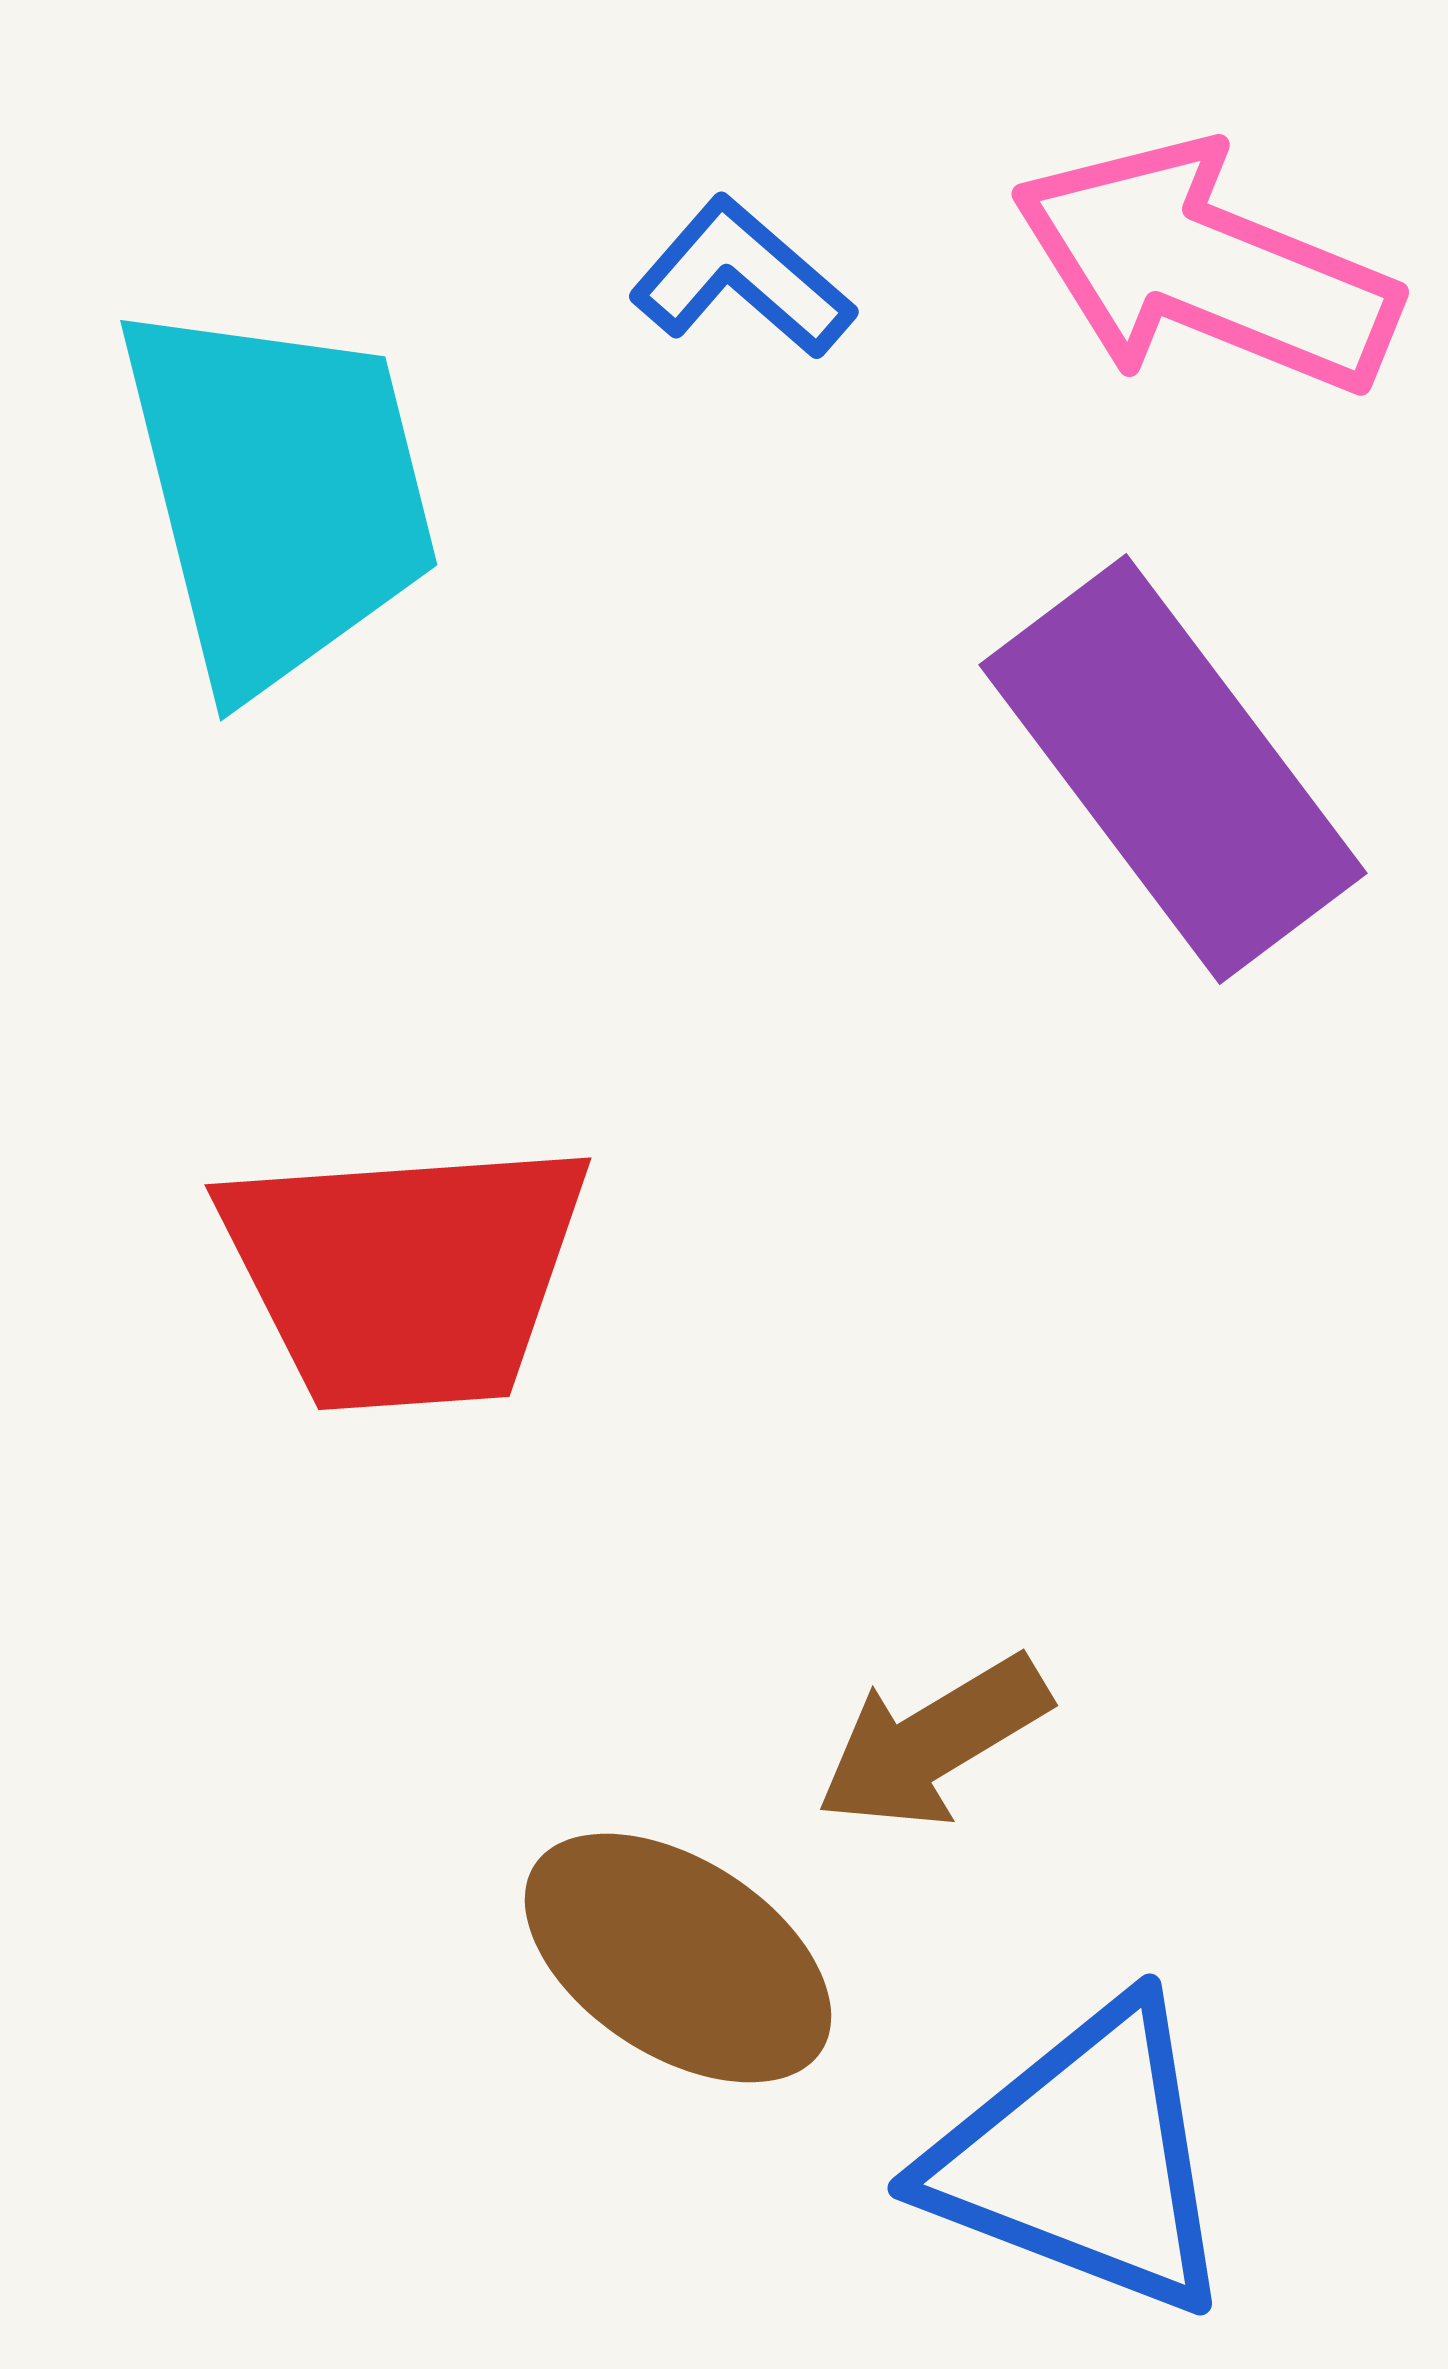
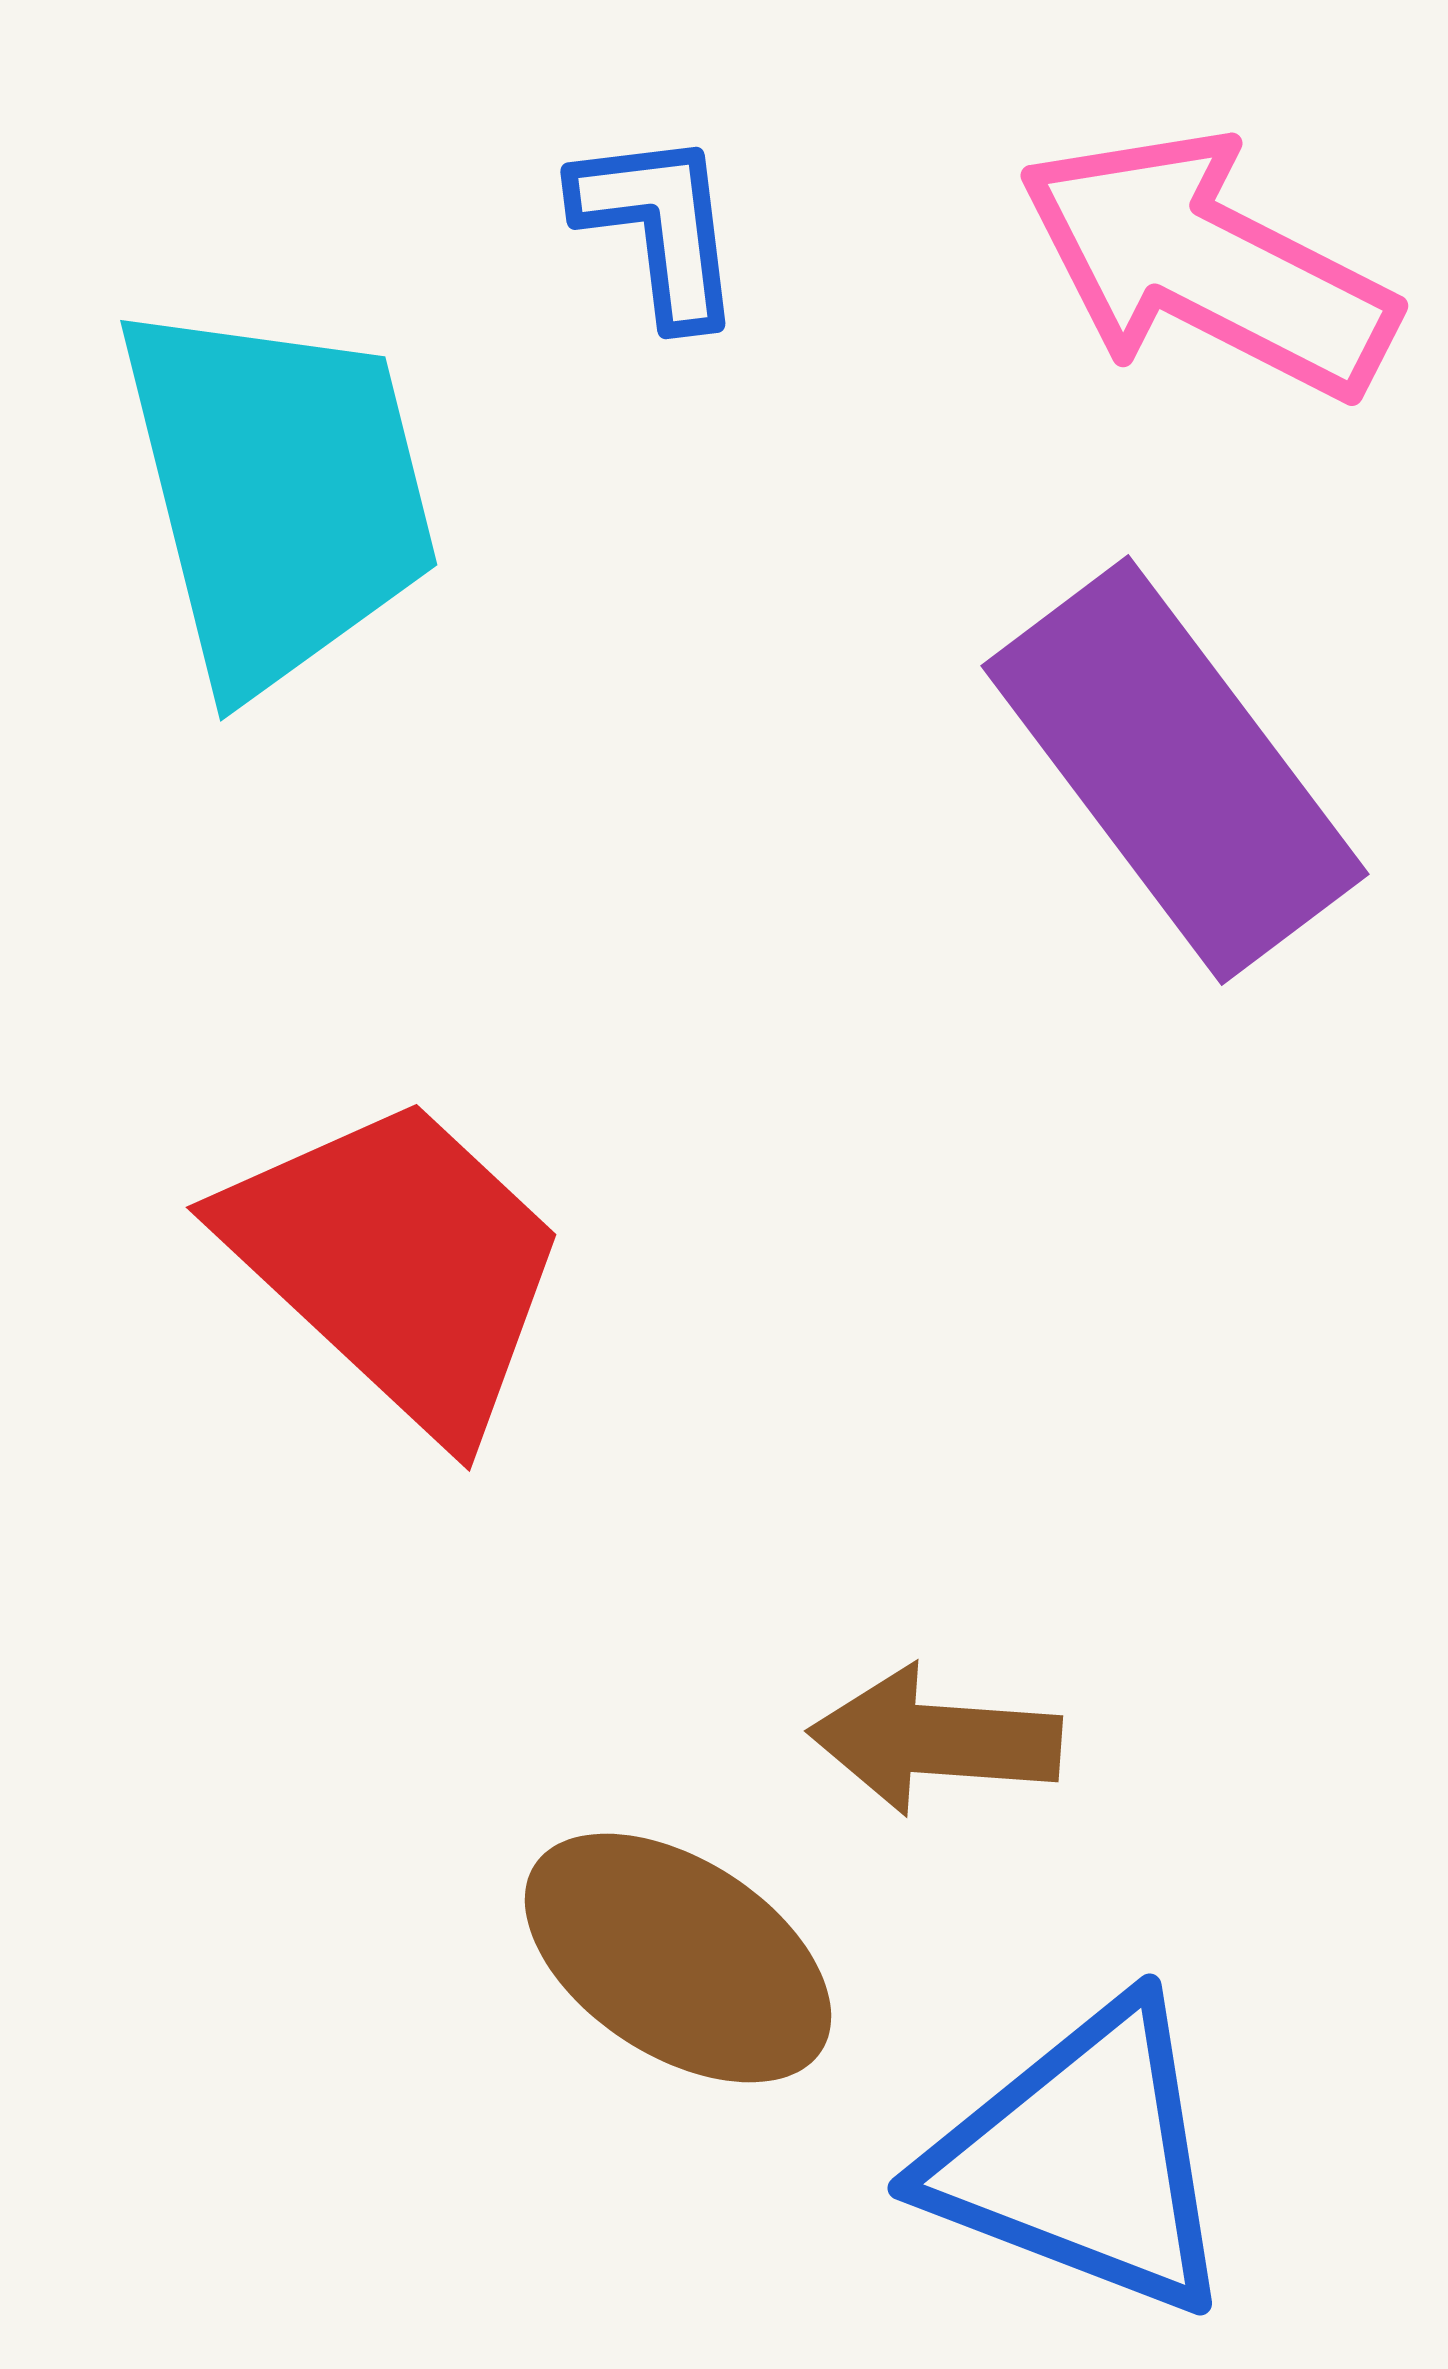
pink arrow: moved 2 px right, 3 px up; rotated 5 degrees clockwise
blue L-shape: moved 83 px left, 51 px up; rotated 42 degrees clockwise
purple rectangle: moved 2 px right, 1 px down
red trapezoid: moved 7 px left, 10 px up; rotated 133 degrees counterclockwise
brown arrow: moved 2 px right, 2 px up; rotated 35 degrees clockwise
